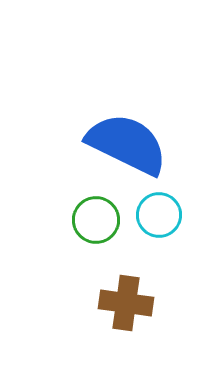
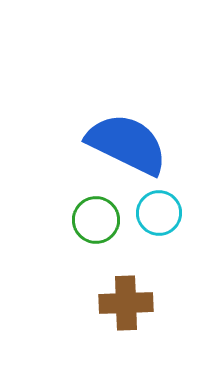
cyan circle: moved 2 px up
brown cross: rotated 10 degrees counterclockwise
